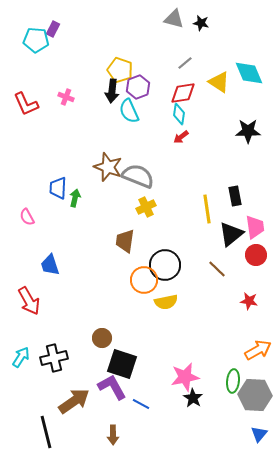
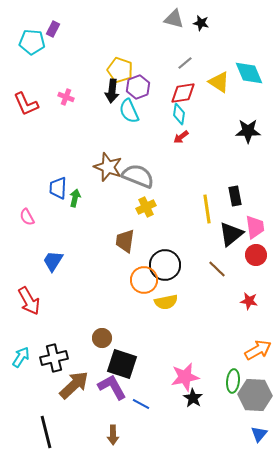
cyan pentagon at (36, 40): moved 4 px left, 2 px down
blue trapezoid at (50, 265): moved 3 px right, 4 px up; rotated 50 degrees clockwise
brown arrow at (74, 401): moved 16 px up; rotated 8 degrees counterclockwise
